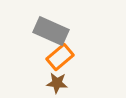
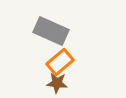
orange rectangle: moved 5 px down
